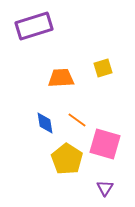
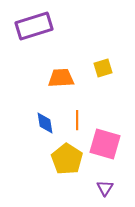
orange line: rotated 54 degrees clockwise
